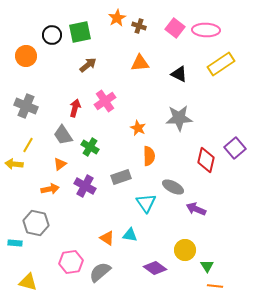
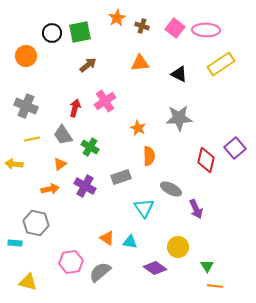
brown cross at (139, 26): moved 3 px right
black circle at (52, 35): moved 2 px up
yellow line at (28, 145): moved 4 px right, 6 px up; rotated 49 degrees clockwise
gray ellipse at (173, 187): moved 2 px left, 2 px down
cyan triangle at (146, 203): moved 2 px left, 5 px down
purple arrow at (196, 209): rotated 138 degrees counterclockwise
cyan triangle at (130, 235): moved 7 px down
yellow circle at (185, 250): moved 7 px left, 3 px up
